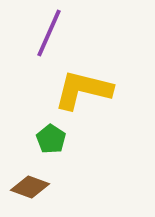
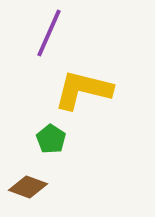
brown diamond: moved 2 px left
